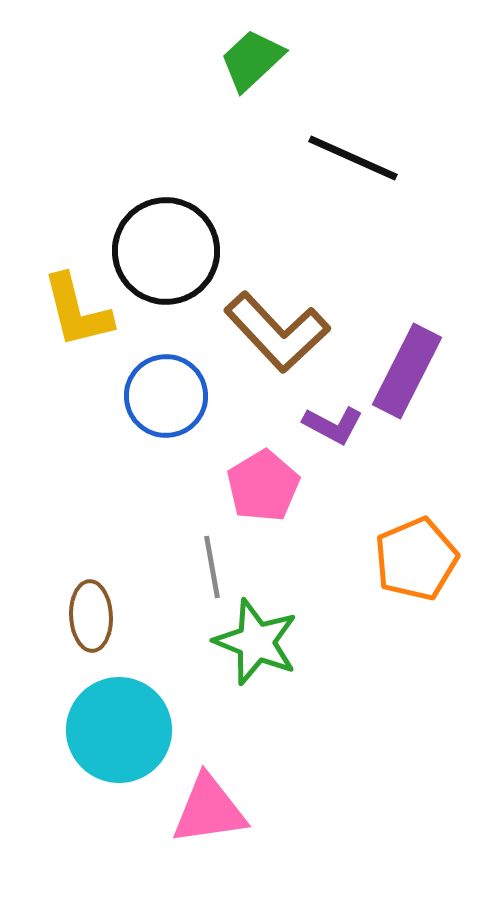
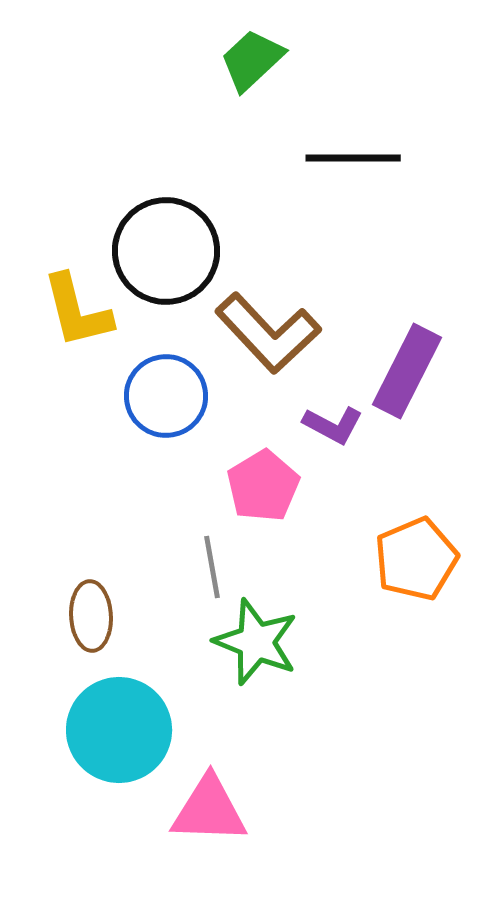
black line: rotated 24 degrees counterclockwise
brown L-shape: moved 9 px left, 1 px down
pink triangle: rotated 10 degrees clockwise
